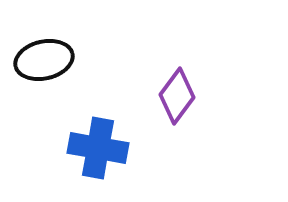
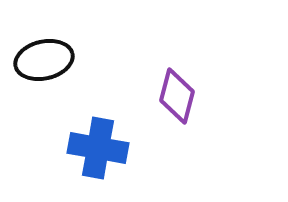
purple diamond: rotated 22 degrees counterclockwise
